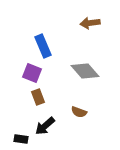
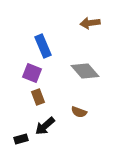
black rectangle: rotated 24 degrees counterclockwise
